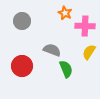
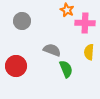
orange star: moved 2 px right, 3 px up
pink cross: moved 3 px up
yellow semicircle: rotated 28 degrees counterclockwise
red circle: moved 6 px left
